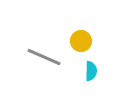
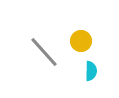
gray line: moved 5 px up; rotated 24 degrees clockwise
